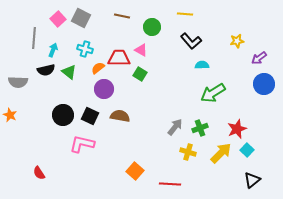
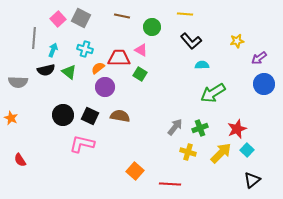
purple circle: moved 1 px right, 2 px up
orange star: moved 1 px right, 3 px down
red semicircle: moved 19 px left, 13 px up
